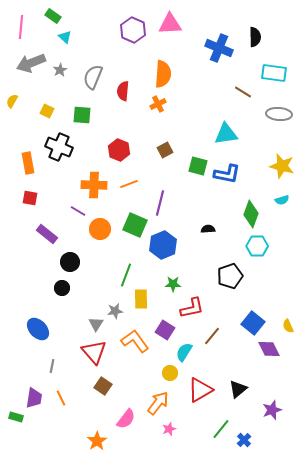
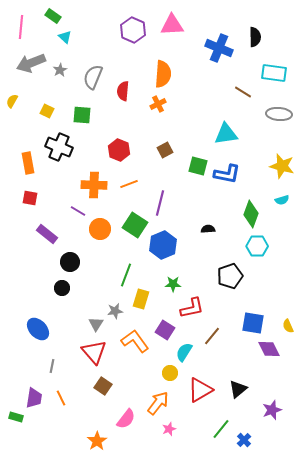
pink triangle at (170, 24): moved 2 px right, 1 px down
green square at (135, 225): rotated 10 degrees clockwise
yellow rectangle at (141, 299): rotated 18 degrees clockwise
blue square at (253, 323): rotated 30 degrees counterclockwise
